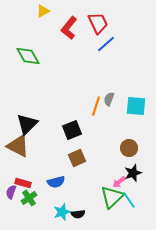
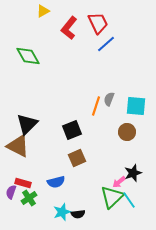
brown circle: moved 2 px left, 16 px up
